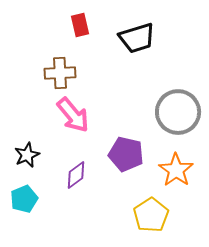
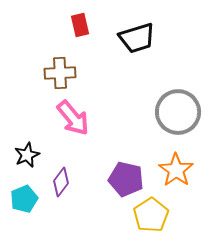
pink arrow: moved 3 px down
purple pentagon: moved 25 px down
purple diamond: moved 15 px left, 7 px down; rotated 16 degrees counterclockwise
